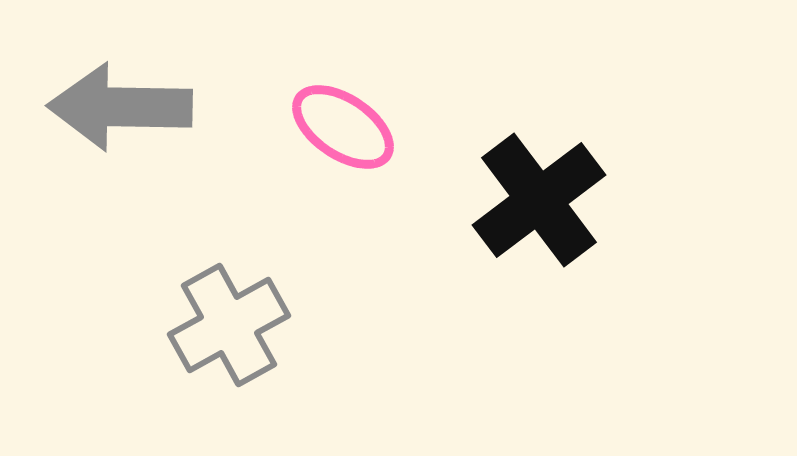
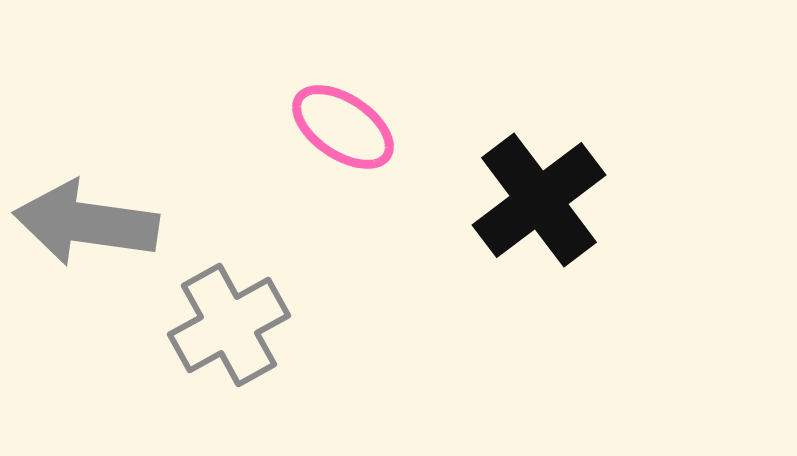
gray arrow: moved 34 px left, 116 px down; rotated 7 degrees clockwise
